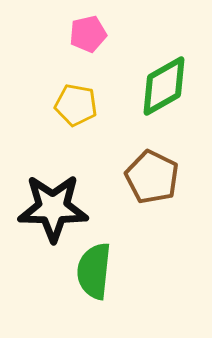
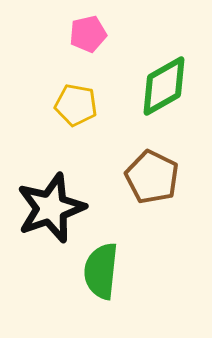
black star: moved 2 px left; rotated 20 degrees counterclockwise
green semicircle: moved 7 px right
